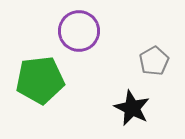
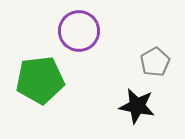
gray pentagon: moved 1 px right, 1 px down
black star: moved 5 px right, 2 px up; rotated 15 degrees counterclockwise
